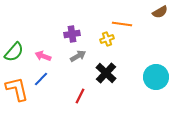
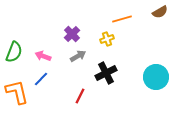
orange line: moved 5 px up; rotated 24 degrees counterclockwise
purple cross: rotated 35 degrees counterclockwise
green semicircle: rotated 20 degrees counterclockwise
black cross: rotated 20 degrees clockwise
orange L-shape: moved 3 px down
